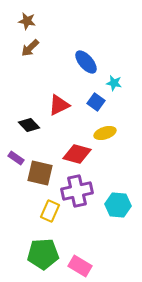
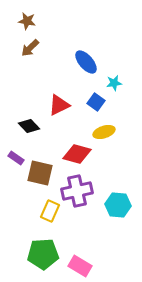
cyan star: rotated 21 degrees counterclockwise
black diamond: moved 1 px down
yellow ellipse: moved 1 px left, 1 px up
